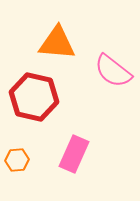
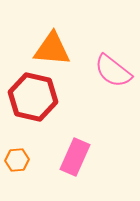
orange triangle: moved 5 px left, 6 px down
red hexagon: moved 1 px left
pink rectangle: moved 1 px right, 3 px down
